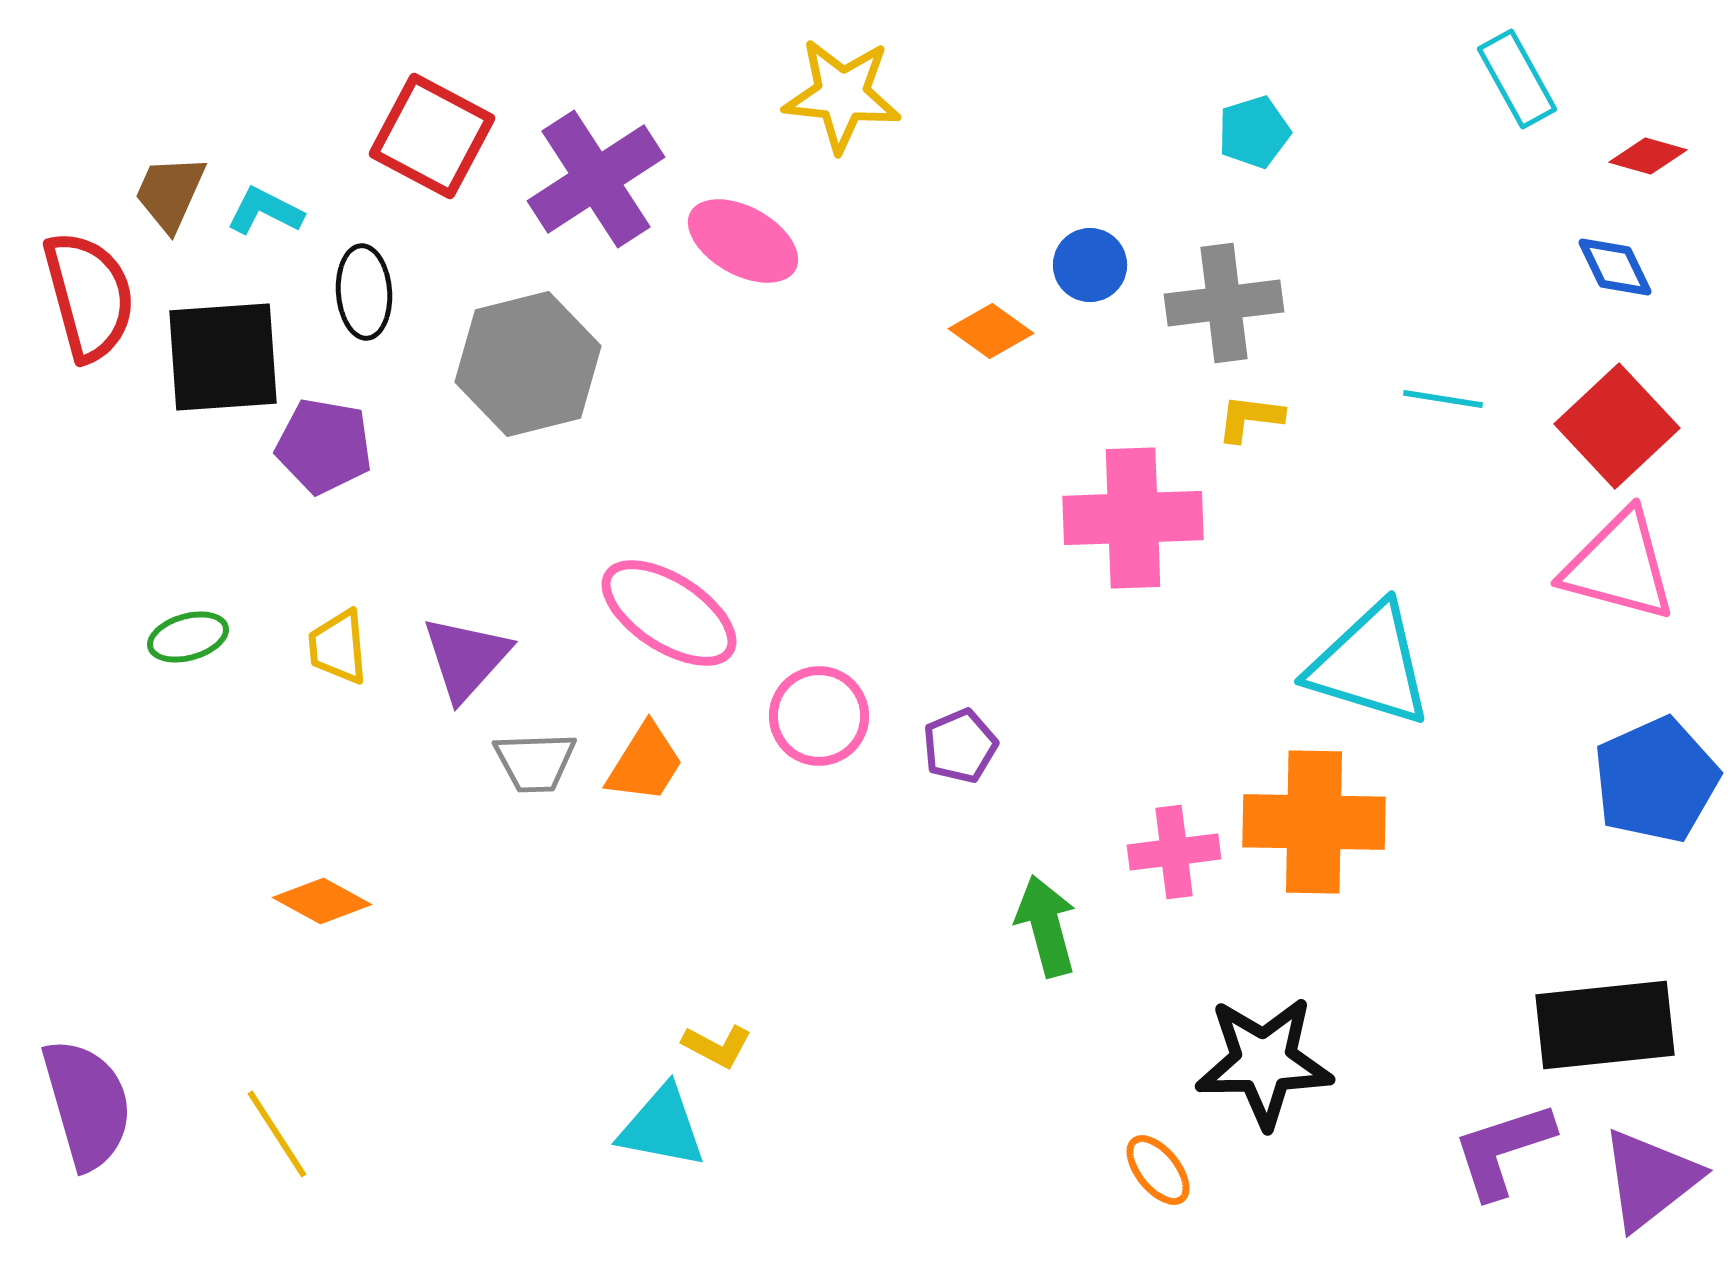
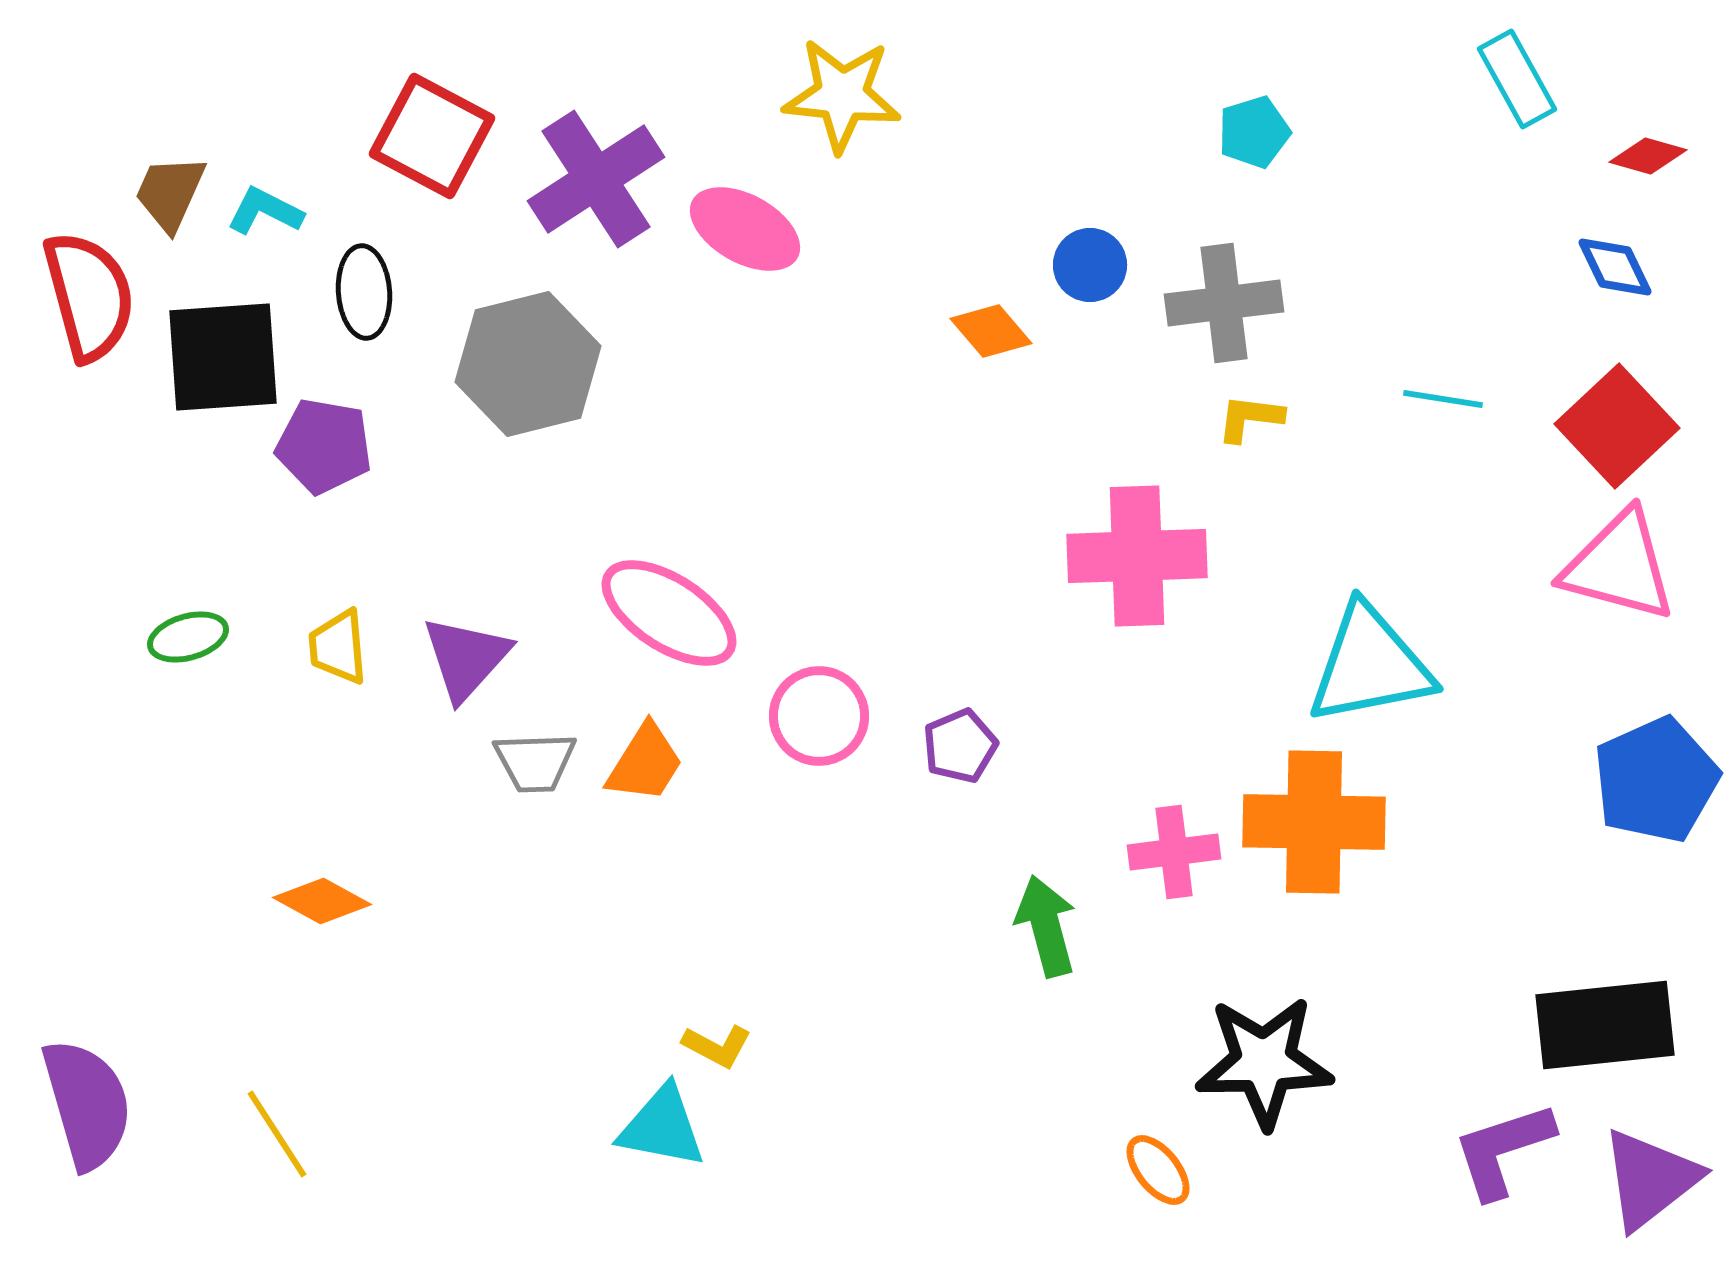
pink ellipse at (743, 241): moved 2 px right, 12 px up
orange diamond at (991, 331): rotated 14 degrees clockwise
pink cross at (1133, 518): moved 4 px right, 38 px down
cyan triangle at (1370, 665): rotated 28 degrees counterclockwise
